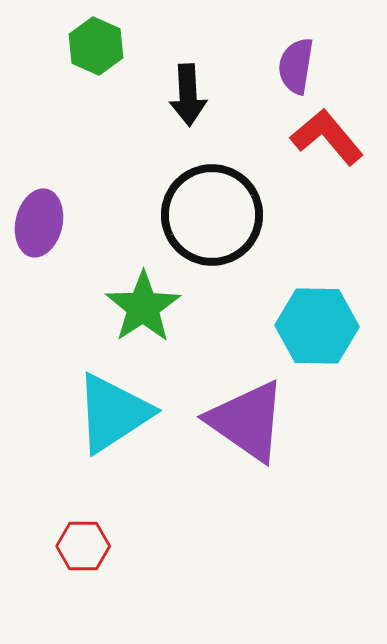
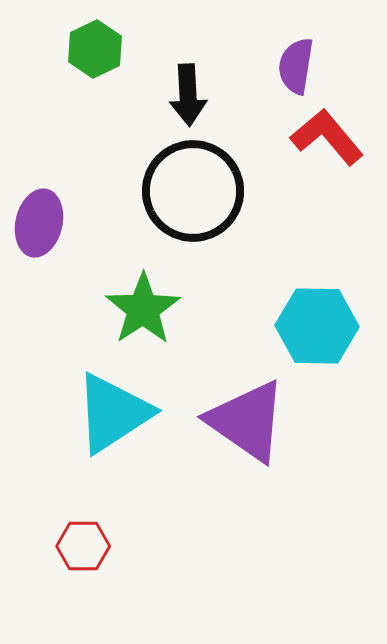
green hexagon: moved 1 px left, 3 px down; rotated 10 degrees clockwise
black circle: moved 19 px left, 24 px up
green star: moved 2 px down
